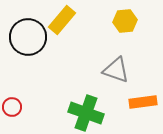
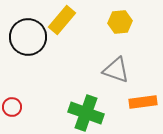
yellow hexagon: moved 5 px left, 1 px down
